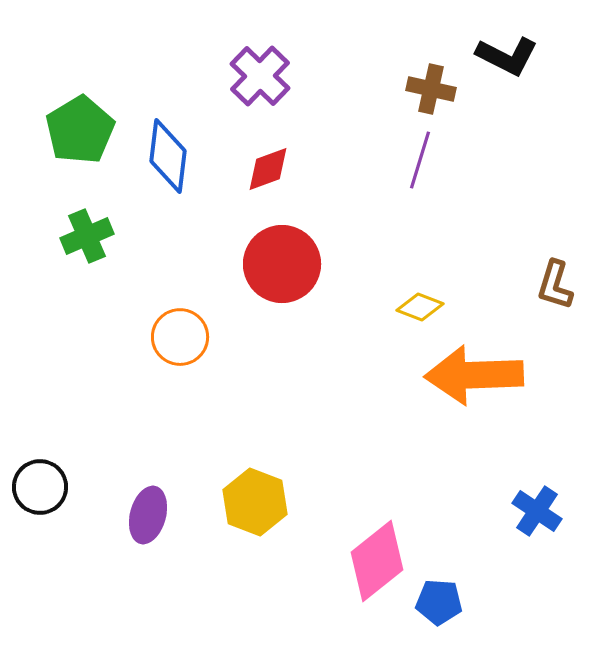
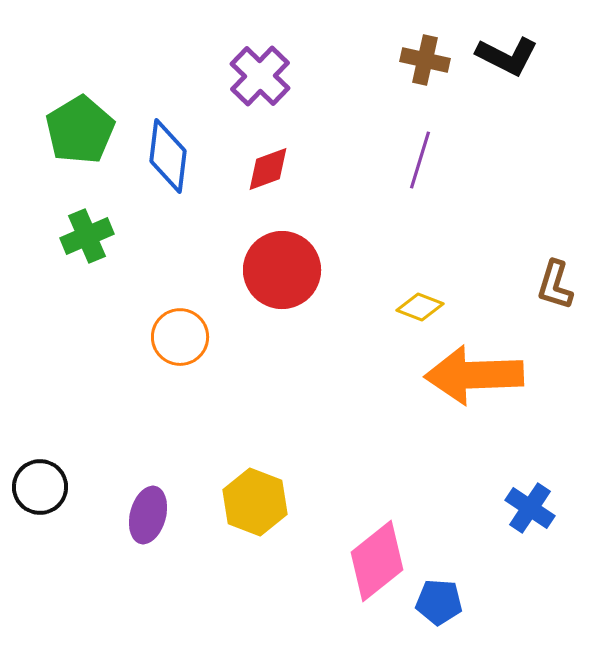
brown cross: moved 6 px left, 29 px up
red circle: moved 6 px down
blue cross: moved 7 px left, 3 px up
